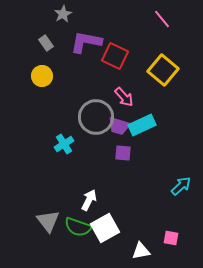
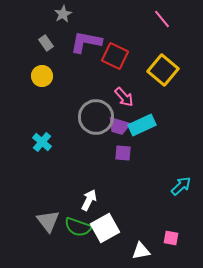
cyan cross: moved 22 px left, 2 px up; rotated 18 degrees counterclockwise
